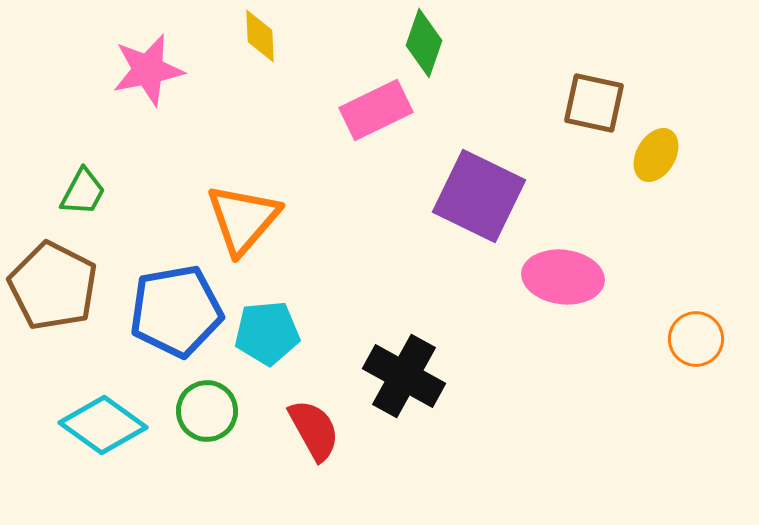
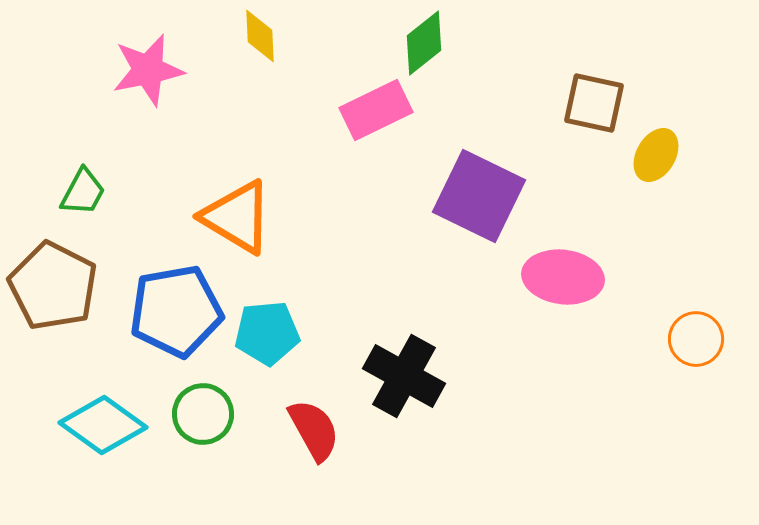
green diamond: rotated 32 degrees clockwise
orange triangle: moved 6 px left, 2 px up; rotated 40 degrees counterclockwise
green circle: moved 4 px left, 3 px down
